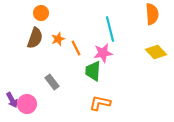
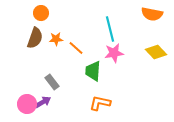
orange semicircle: rotated 105 degrees clockwise
orange star: moved 2 px left; rotated 16 degrees clockwise
orange line: rotated 21 degrees counterclockwise
pink star: moved 11 px right
purple arrow: moved 31 px right, 2 px down; rotated 91 degrees counterclockwise
